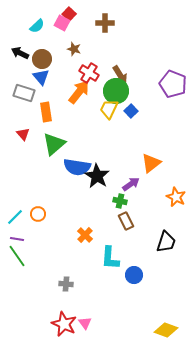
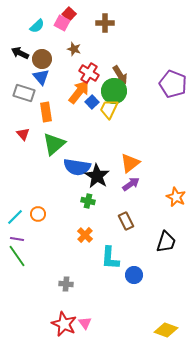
green circle: moved 2 px left
blue square: moved 39 px left, 9 px up
orange triangle: moved 21 px left
green cross: moved 32 px left
